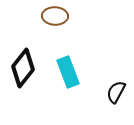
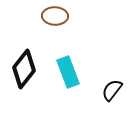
black diamond: moved 1 px right, 1 px down
black semicircle: moved 4 px left, 2 px up; rotated 10 degrees clockwise
